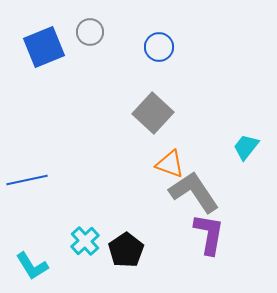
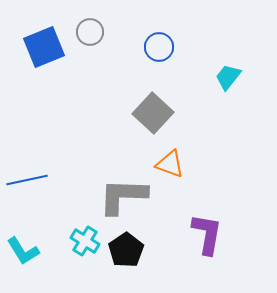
cyan trapezoid: moved 18 px left, 70 px up
gray L-shape: moved 71 px left, 4 px down; rotated 54 degrees counterclockwise
purple L-shape: moved 2 px left
cyan cross: rotated 16 degrees counterclockwise
cyan L-shape: moved 9 px left, 15 px up
